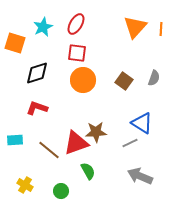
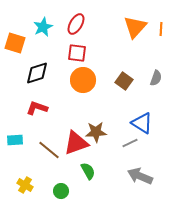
gray semicircle: moved 2 px right
